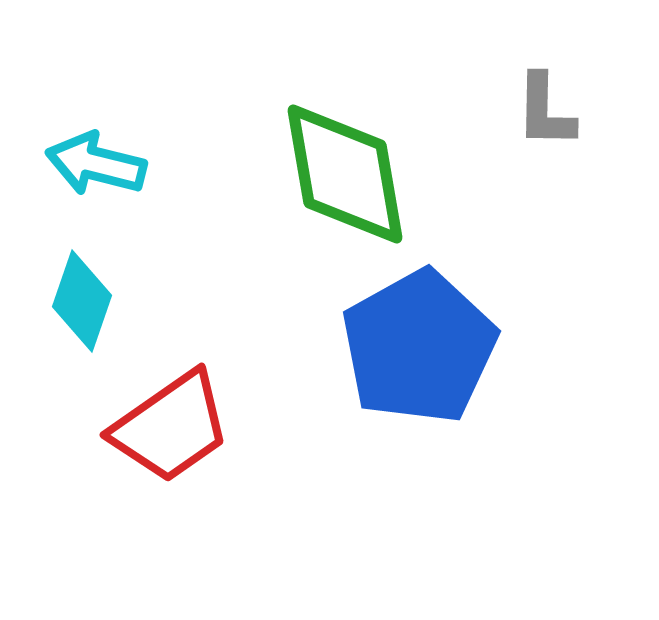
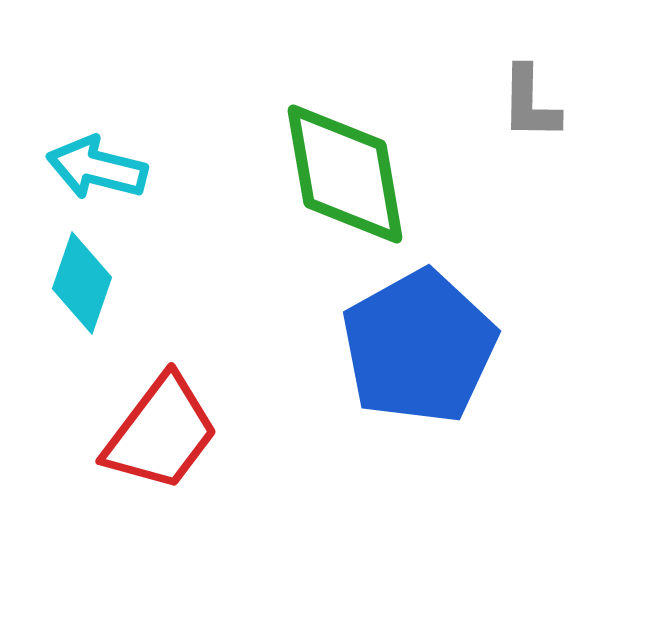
gray L-shape: moved 15 px left, 8 px up
cyan arrow: moved 1 px right, 4 px down
cyan diamond: moved 18 px up
red trapezoid: moved 10 px left, 6 px down; rotated 18 degrees counterclockwise
